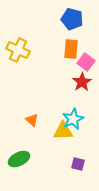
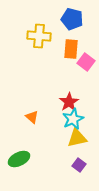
yellow cross: moved 21 px right, 14 px up; rotated 20 degrees counterclockwise
red star: moved 13 px left, 20 px down
orange triangle: moved 3 px up
yellow triangle: moved 14 px right, 7 px down; rotated 10 degrees counterclockwise
purple square: moved 1 px right, 1 px down; rotated 24 degrees clockwise
